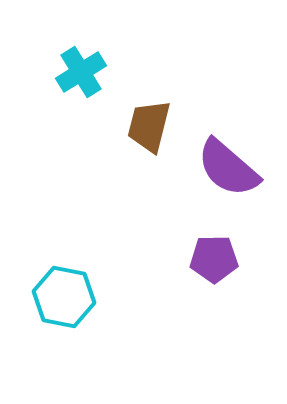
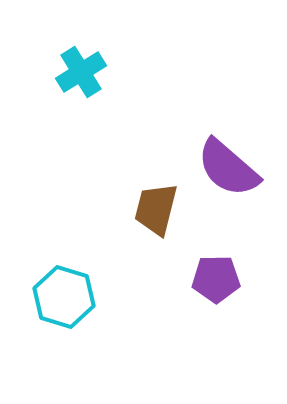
brown trapezoid: moved 7 px right, 83 px down
purple pentagon: moved 2 px right, 20 px down
cyan hexagon: rotated 6 degrees clockwise
